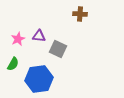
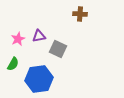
purple triangle: rotated 16 degrees counterclockwise
